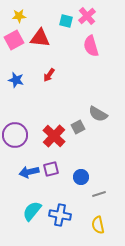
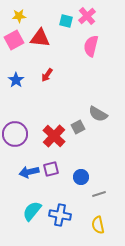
pink semicircle: rotated 30 degrees clockwise
red arrow: moved 2 px left
blue star: rotated 21 degrees clockwise
purple circle: moved 1 px up
